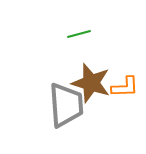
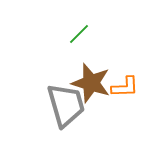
green line: rotated 30 degrees counterclockwise
gray trapezoid: rotated 12 degrees counterclockwise
